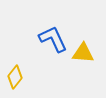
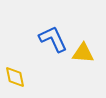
yellow diamond: rotated 50 degrees counterclockwise
